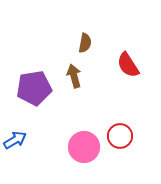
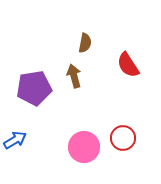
red circle: moved 3 px right, 2 px down
